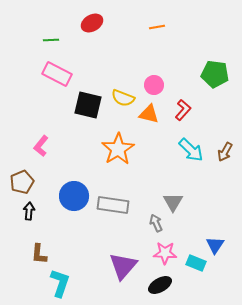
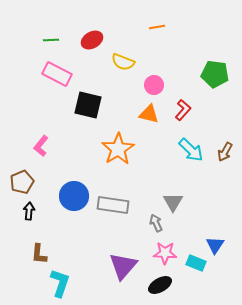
red ellipse: moved 17 px down
yellow semicircle: moved 36 px up
